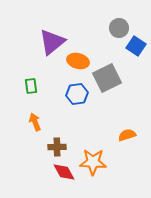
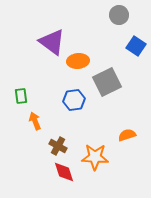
gray circle: moved 13 px up
purple triangle: rotated 44 degrees counterclockwise
orange ellipse: rotated 20 degrees counterclockwise
gray square: moved 4 px down
green rectangle: moved 10 px left, 10 px down
blue hexagon: moved 3 px left, 6 px down
orange arrow: moved 1 px up
brown cross: moved 1 px right, 1 px up; rotated 30 degrees clockwise
orange star: moved 2 px right, 5 px up
red diamond: rotated 10 degrees clockwise
